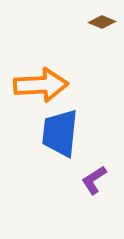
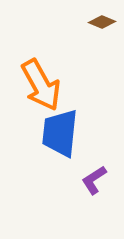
orange arrow: rotated 64 degrees clockwise
